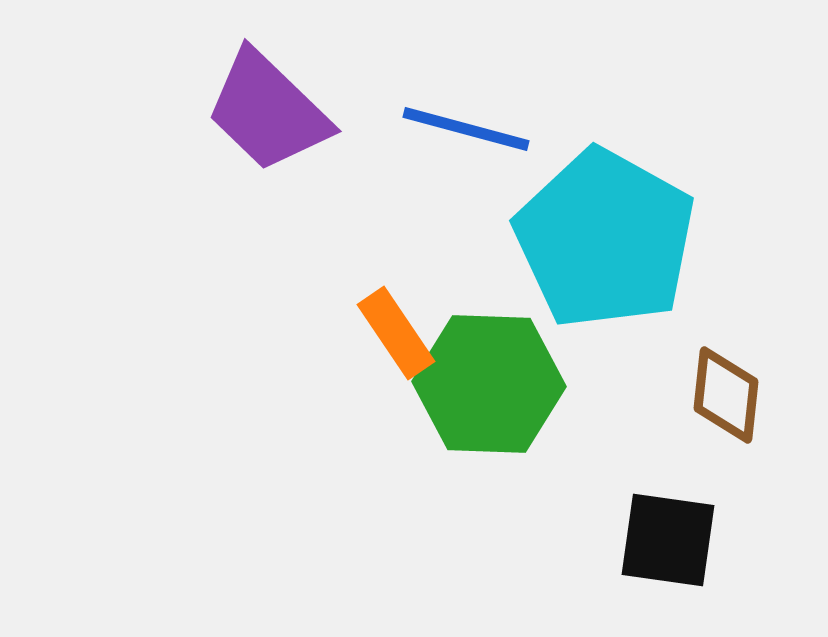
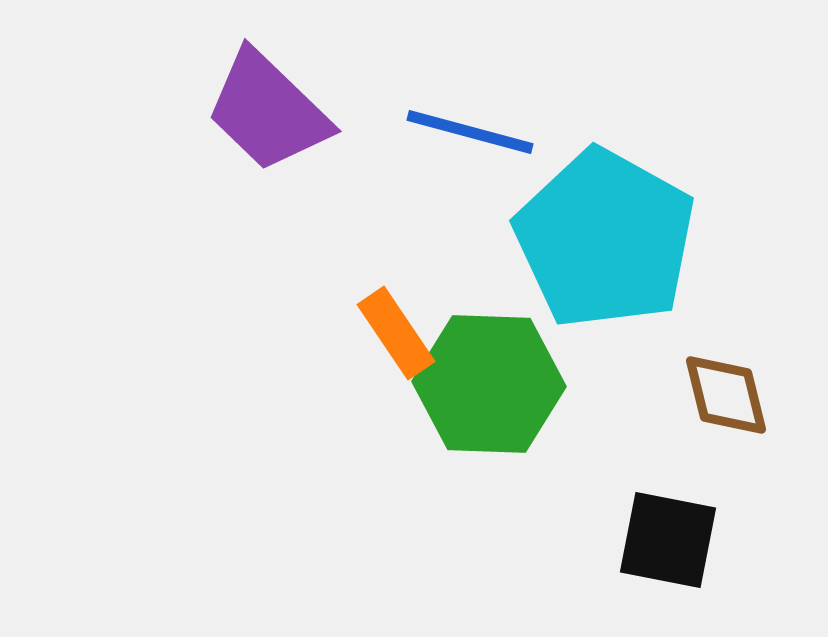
blue line: moved 4 px right, 3 px down
brown diamond: rotated 20 degrees counterclockwise
black square: rotated 3 degrees clockwise
